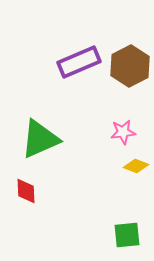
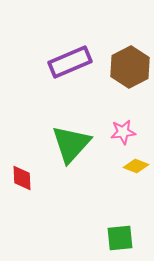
purple rectangle: moved 9 px left
brown hexagon: moved 1 px down
green triangle: moved 31 px right, 5 px down; rotated 24 degrees counterclockwise
red diamond: moved 4 px left, 13 px up
green square: moved 7 px left, 3 px down
